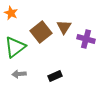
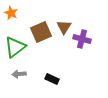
brown square: rotated 15 degrees clockwise
purple cross: moved 4 px left
black rectangle: moved 3 px left, 3 px down; rotated 48 degrees clockwise
